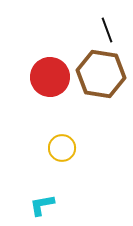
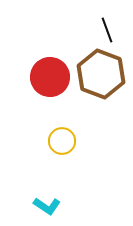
brown hexagon: rotated 12 degrees clockwise
yellow circle: moved 7 px up
cyan L-shape: moved 5 px right, 1 px down; rotated 136 degrees counterclockwise
